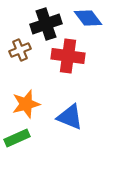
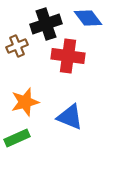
brown cross: moved 3 px left, 4 px up
orange star: moved 1 px left, 2 px up
